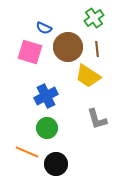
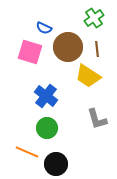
blue cross: rotated 25 degrees counterclockwise
